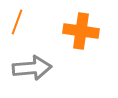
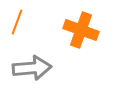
orange cross: moved 1 px up; rotated 12 degrees clockwise
